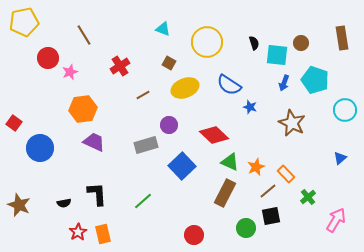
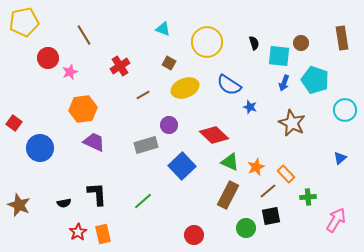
cyan square at (277, 55): moved 2 px right, 1 px down
brown rectangle at (225, 193): moved 3 px right, 2 px down
green cross at (308, 197): rotated 35 degrees clockwise
